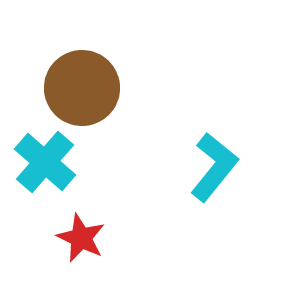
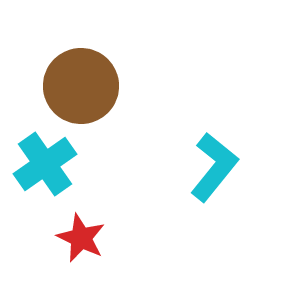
brown circle: moved 1 px left, 2 px up
cyan cross: moved 2 px down; rotated 14 degrees clockwise
